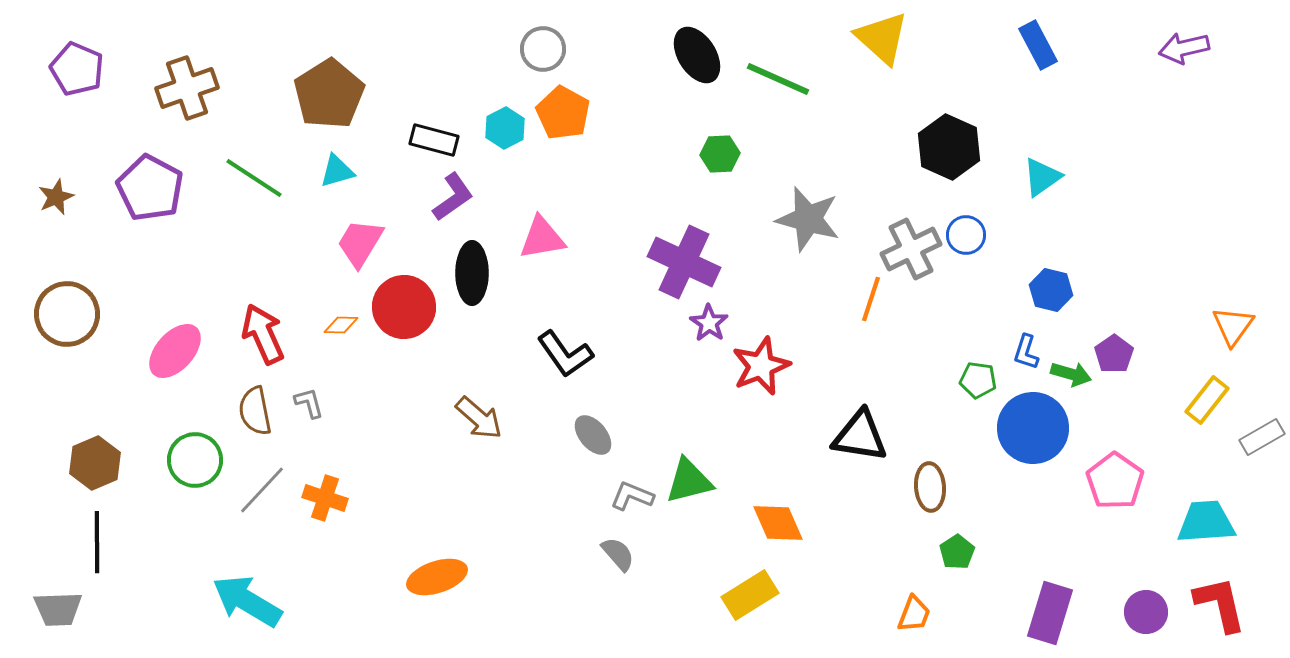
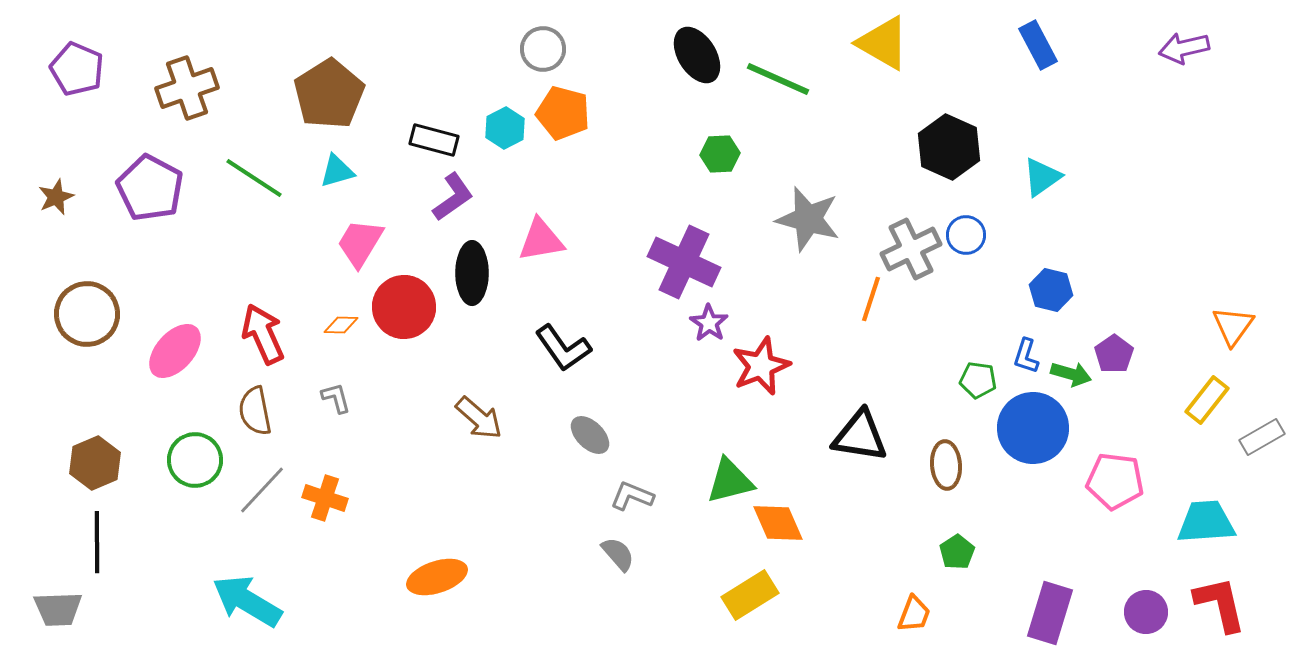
yellow triangle at (882, 38): moved 1 px right, 5 px down; rotated 12 degrees counterclockwise
orange pentagon at (563, 113): rotated 14 degrees counterclockwise
pink triangle at (542, 238): moved 1 px left, 2 px down
brown circle at (67, 314): moved 20 px right
blue L-shape at (1026, 352): moved 4 px down
black L-shape at (565, 354): moved 2 px left, 6 px up
gray L-shape at (309, 403): moved 27 px right, 5 px up
gray ellipse at (593, 435): moved 3 px left; rotated 6 degrees counterclockwise
green triangle at (689, 481): moved 41 px right
pink pentagon at (1115, 481): rotated 28 degrees counterclockwise
brown ellipse at (930, 487): moved 16 px right, 22 px up
